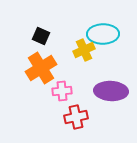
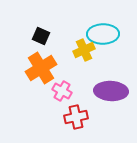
pink cross: rotated 36 degrees clockwise
